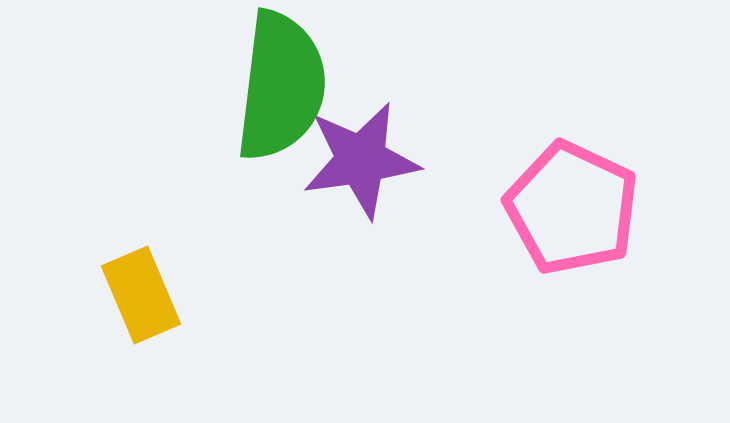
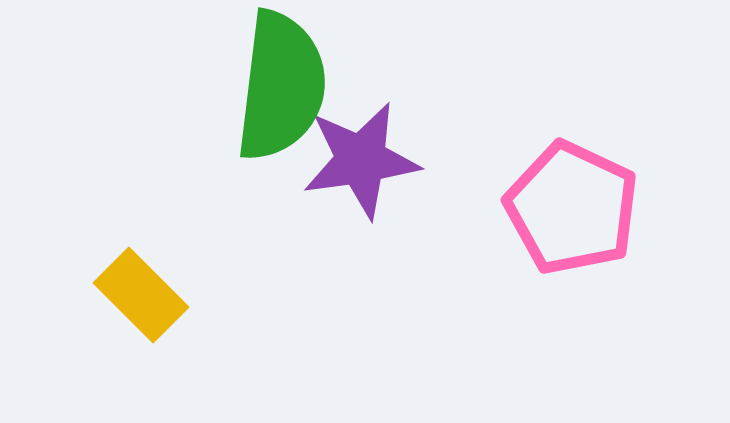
yellow rectangle: rotated 22 degrees counterclockwise
